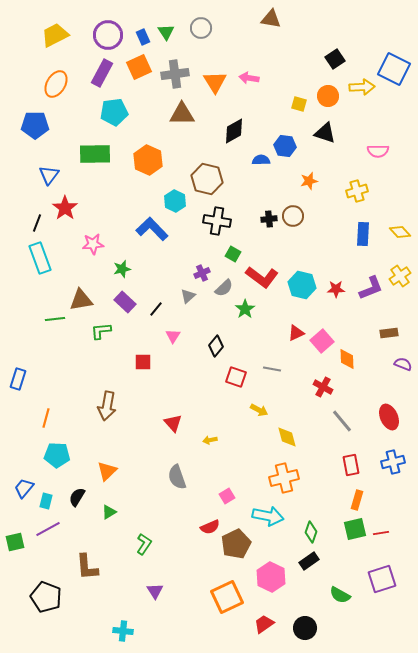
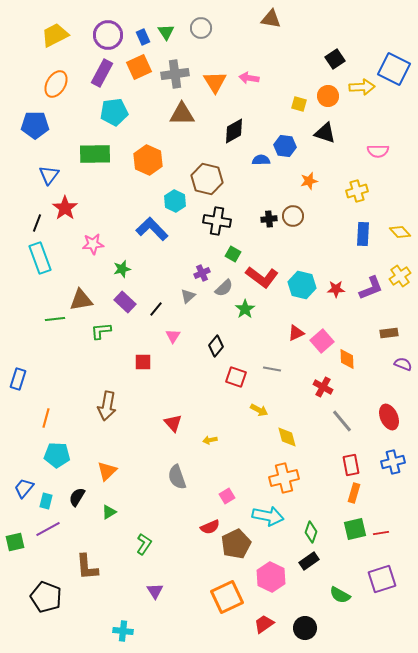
orange rectangle at (357, 500): moved 3 px left, 7 px up
